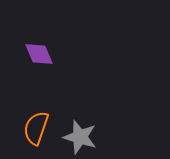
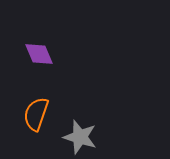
orange semicircle: moved 14 px up
